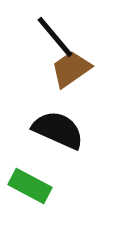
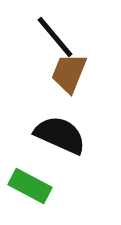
brown trapezoid: moved 2 px left, 4 px down; rotated 33 degrees counterclockwise
black semicircle: moved 2 px right, 5 px down
